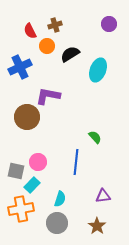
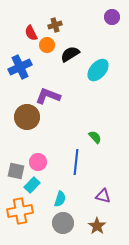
purple circle: moved 3 px right, 7 px up
red semicircle: moved 1 px right, 2 px down
orange circle: moved 1 px up
cyan ellipse: rotated 20 degrees clockwise
purple L-shape: rotated 10 degrees clockwise
purple triangle: rotated 21 degrees clockwise
orange cross: moved 1 px left, 2 px down
gray circle: moved 6 px right
